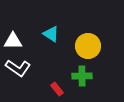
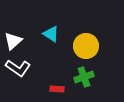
white triangle: rotated 42 degrees counterclockwise
yellow circle: moved 2 px left
green cross: moved 2 px right, 1 px down; rotated 18 degrees counterclockwise
red rectangle: rotated 48 degrees counterclockwise
